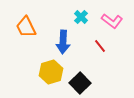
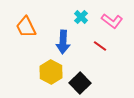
red line: rotated 16 degrees counterclockwise
yellow hexagon: rotated 15 degrees counterclockwise
